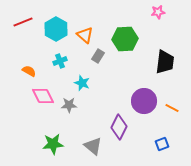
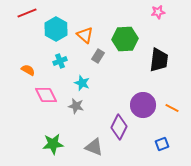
red line: moved 4 px right, 9 px up
black trapezoid: moved 6 px left, 2 px up
orange semicircle: moved 1 px left, 1 px up
pink diamond: moved 3 px right, 1 px up
purple circle: moved 1 px left, 4 px down
gray star: moved 7 px right, 1 px down; rotated 14 degrees clockwise
gray triangle: moved 1 px right, 1 px down; rotated 18 degrees counterclockwise
